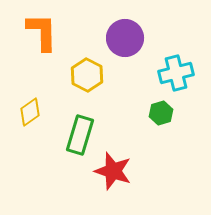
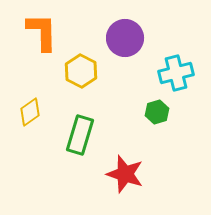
yellow hexagon: moved 6 px left, 4 px up
green hexagon: moved 4 px left, 1 px up
red star: moved 12 px right, 3 px down
